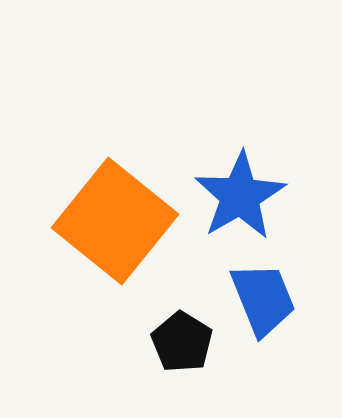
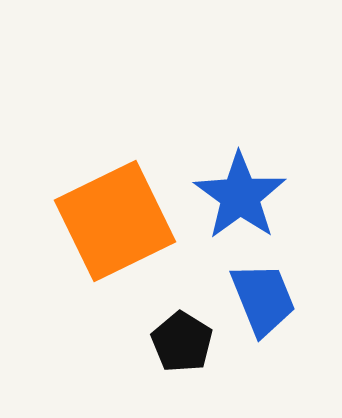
blue star: rotated 6 degrees counterclockwise
orange square: rotated 25 degrees clockwise
